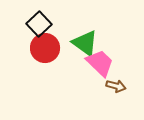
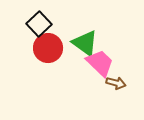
red circle: moved 3 px right
brown arrow: moved 3 px up
